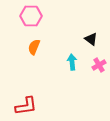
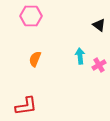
black triangle: moved 8 px right, 14 px up
orange semicircle: moved 1 px right, 12 px down
cyan arrow: moved 8 px right, 6 px up
